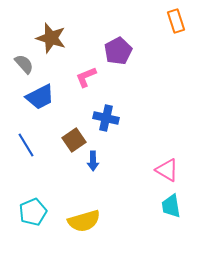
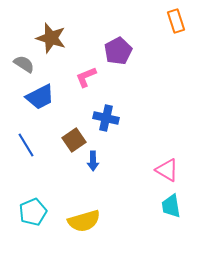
gray semicircle: rotated 15 degrees counterclockwise
